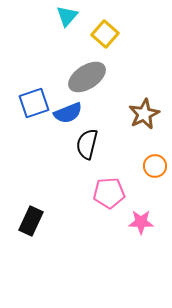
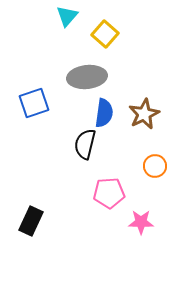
gray ellipse: rotated 27 degrees clockwise
blue semicircle: moved 36 px right; rotated 60 degrees counterclockwise
black semicircle: moved 2 px left
